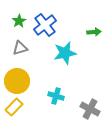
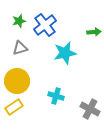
green star: rotated 16 degrees clockwise
yellow rectangle: rotated 12 degrees clockwise
